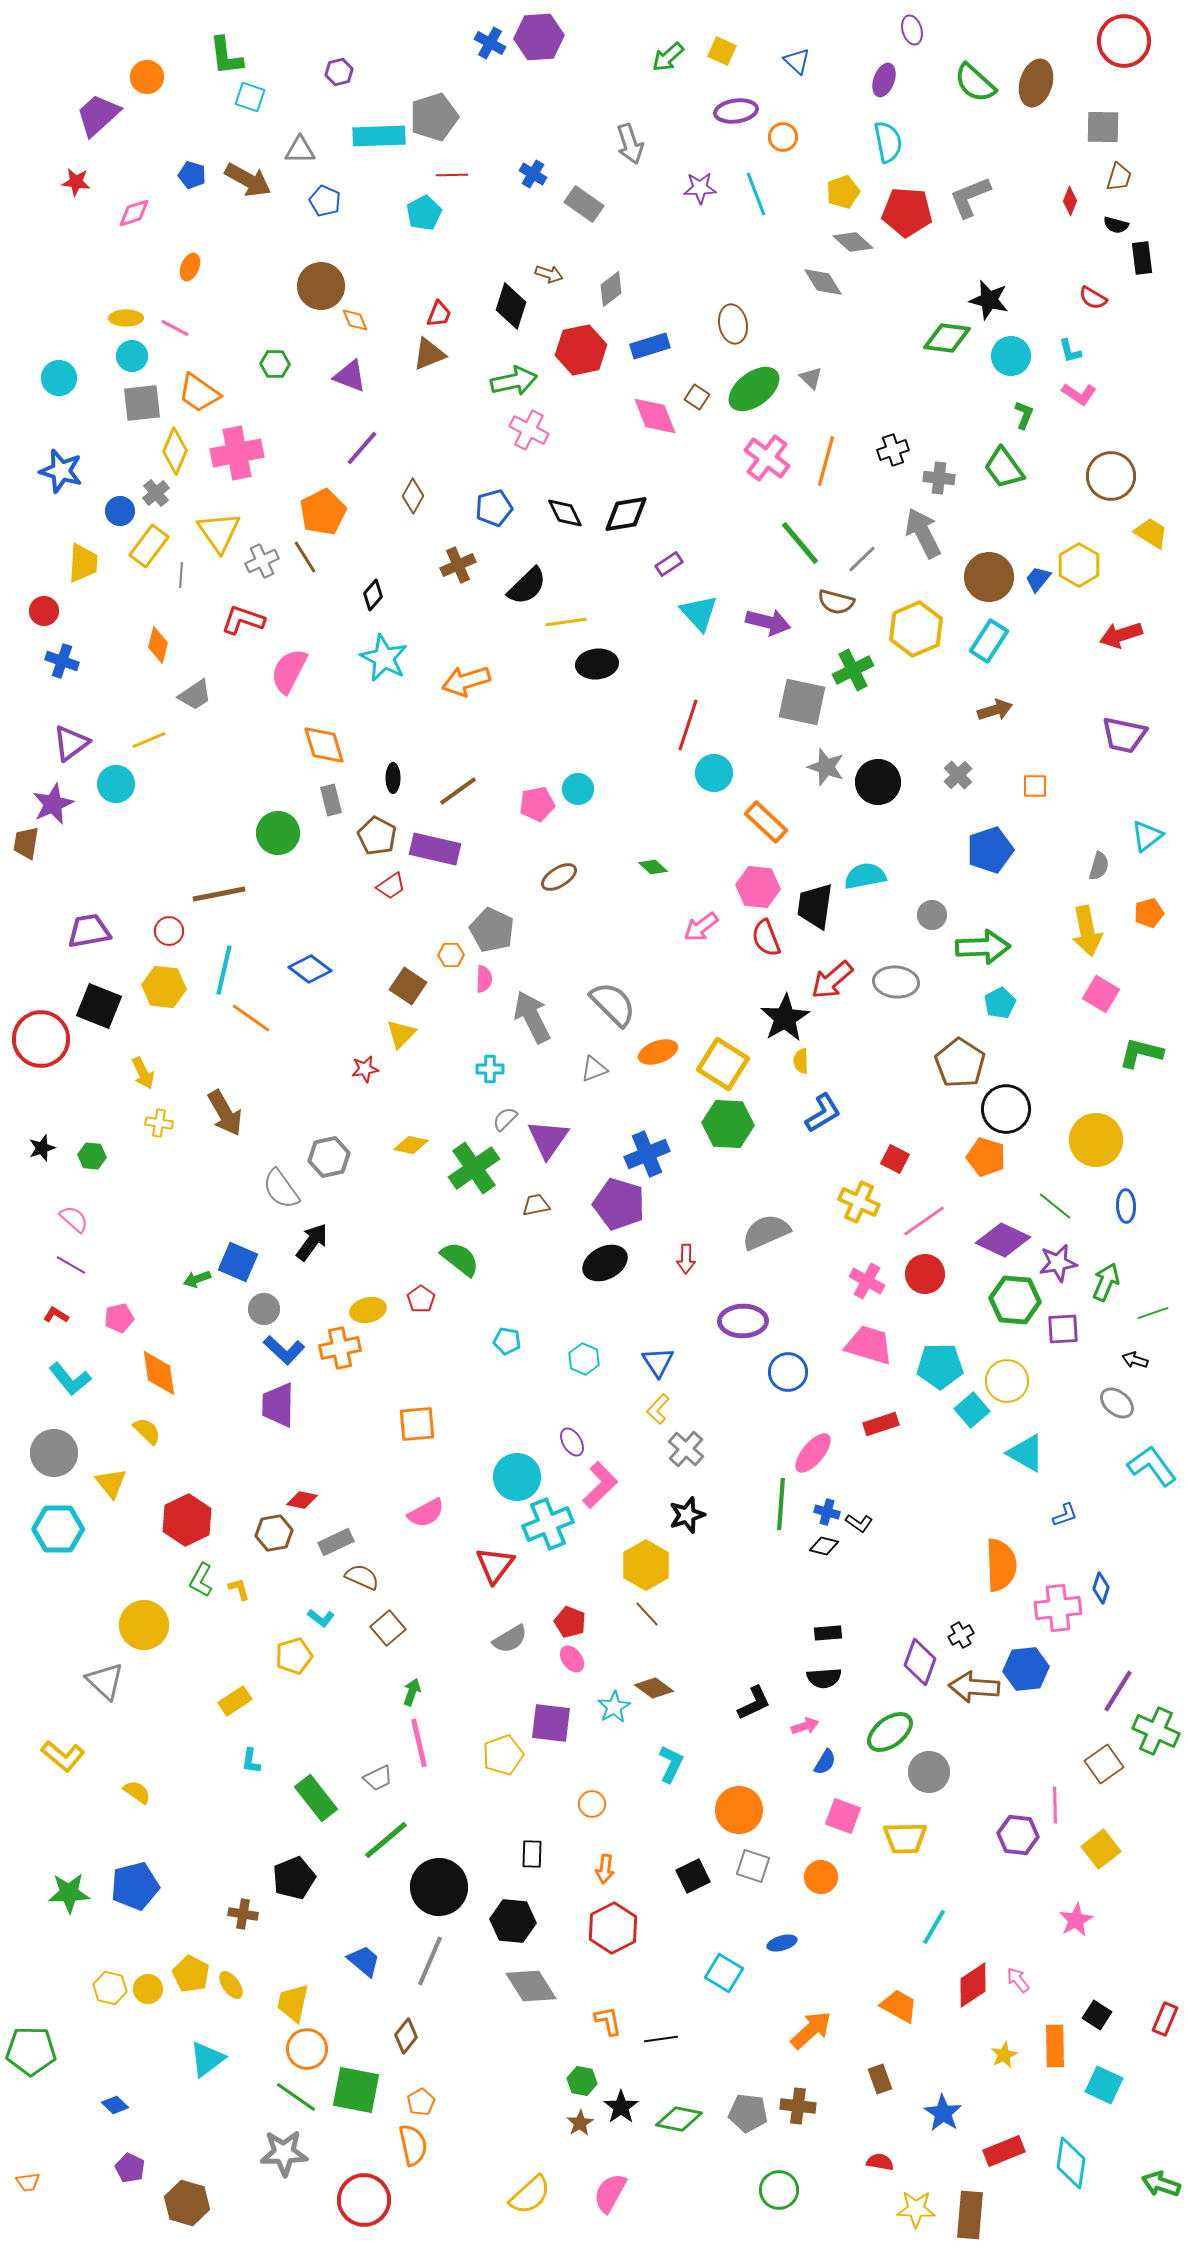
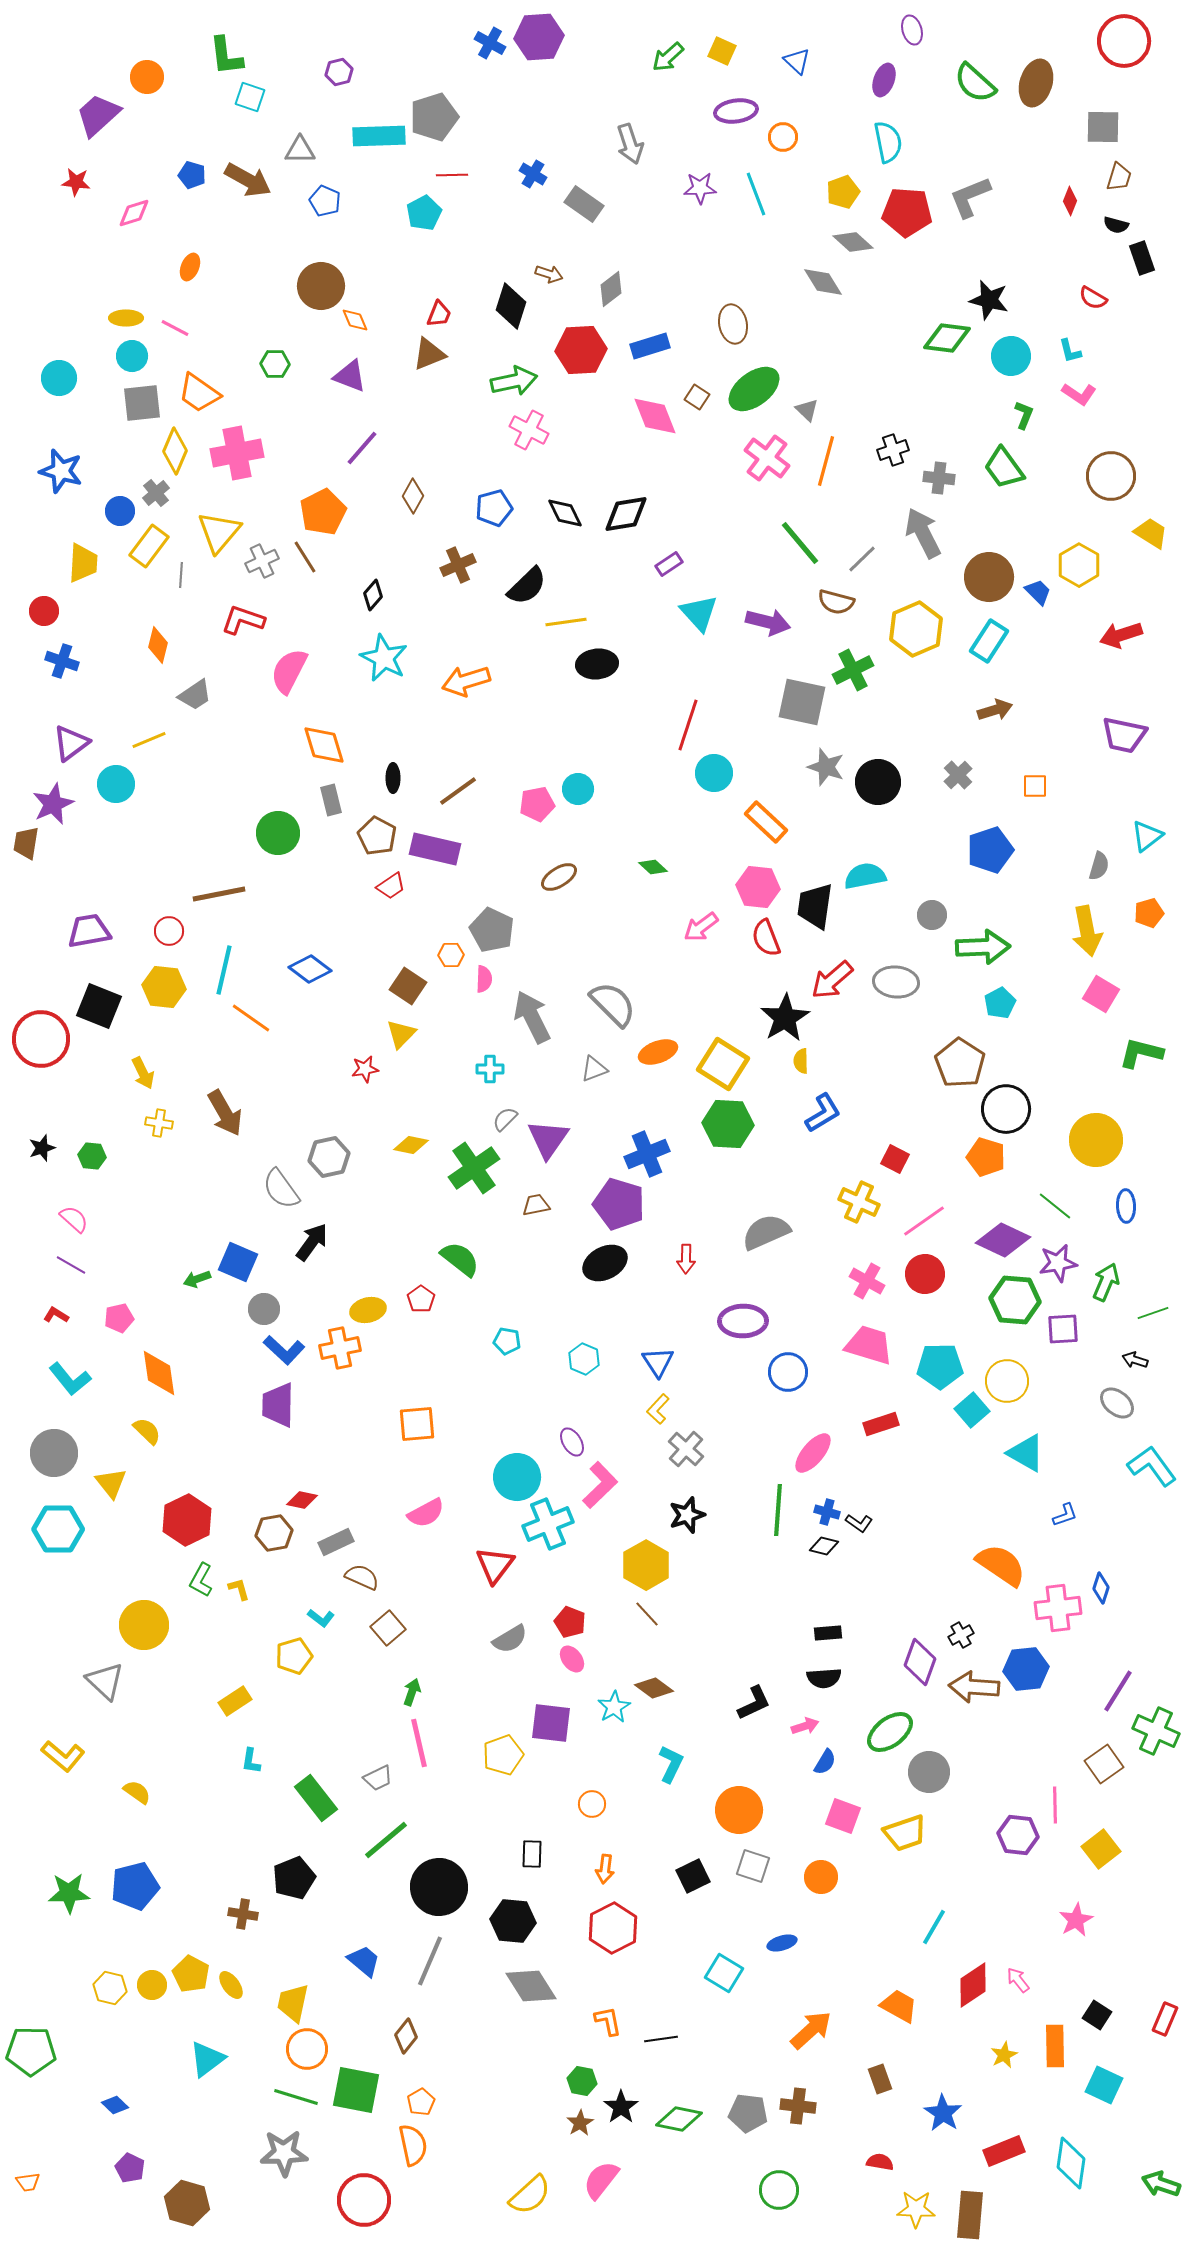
black rectangle at (1142, 258): rotated 12 degrees counterclockwise
red hexagon at (581, 350): rotated 9 degrees clockwise
gray triangle at (811, 378): moved 4 px left, 32 px down
yellow triangle at (219, 532): rotated 15 degrees clockwise
blue trapezoid at (1038, 579): moved 13 px down; rotated 96 degrees clockwise
green line at (781, 1504): moved 3 px left, 6 px down
orange semicircle at (1001, 1565): rotated 54 degrees counterclockwise
yellow trapezoid at (905, 1838): moved 5 px up; rotated 18 degrees counterclockwise
yellow circle at (148, 1989): moved 4 px right, 4 px up
green line at (296, 2097): rotated 18 degrees counterclockwise
pink semicircle at (610, 2193): moved 9 px left, 13 px up; rotated 9 degrees clockwise
